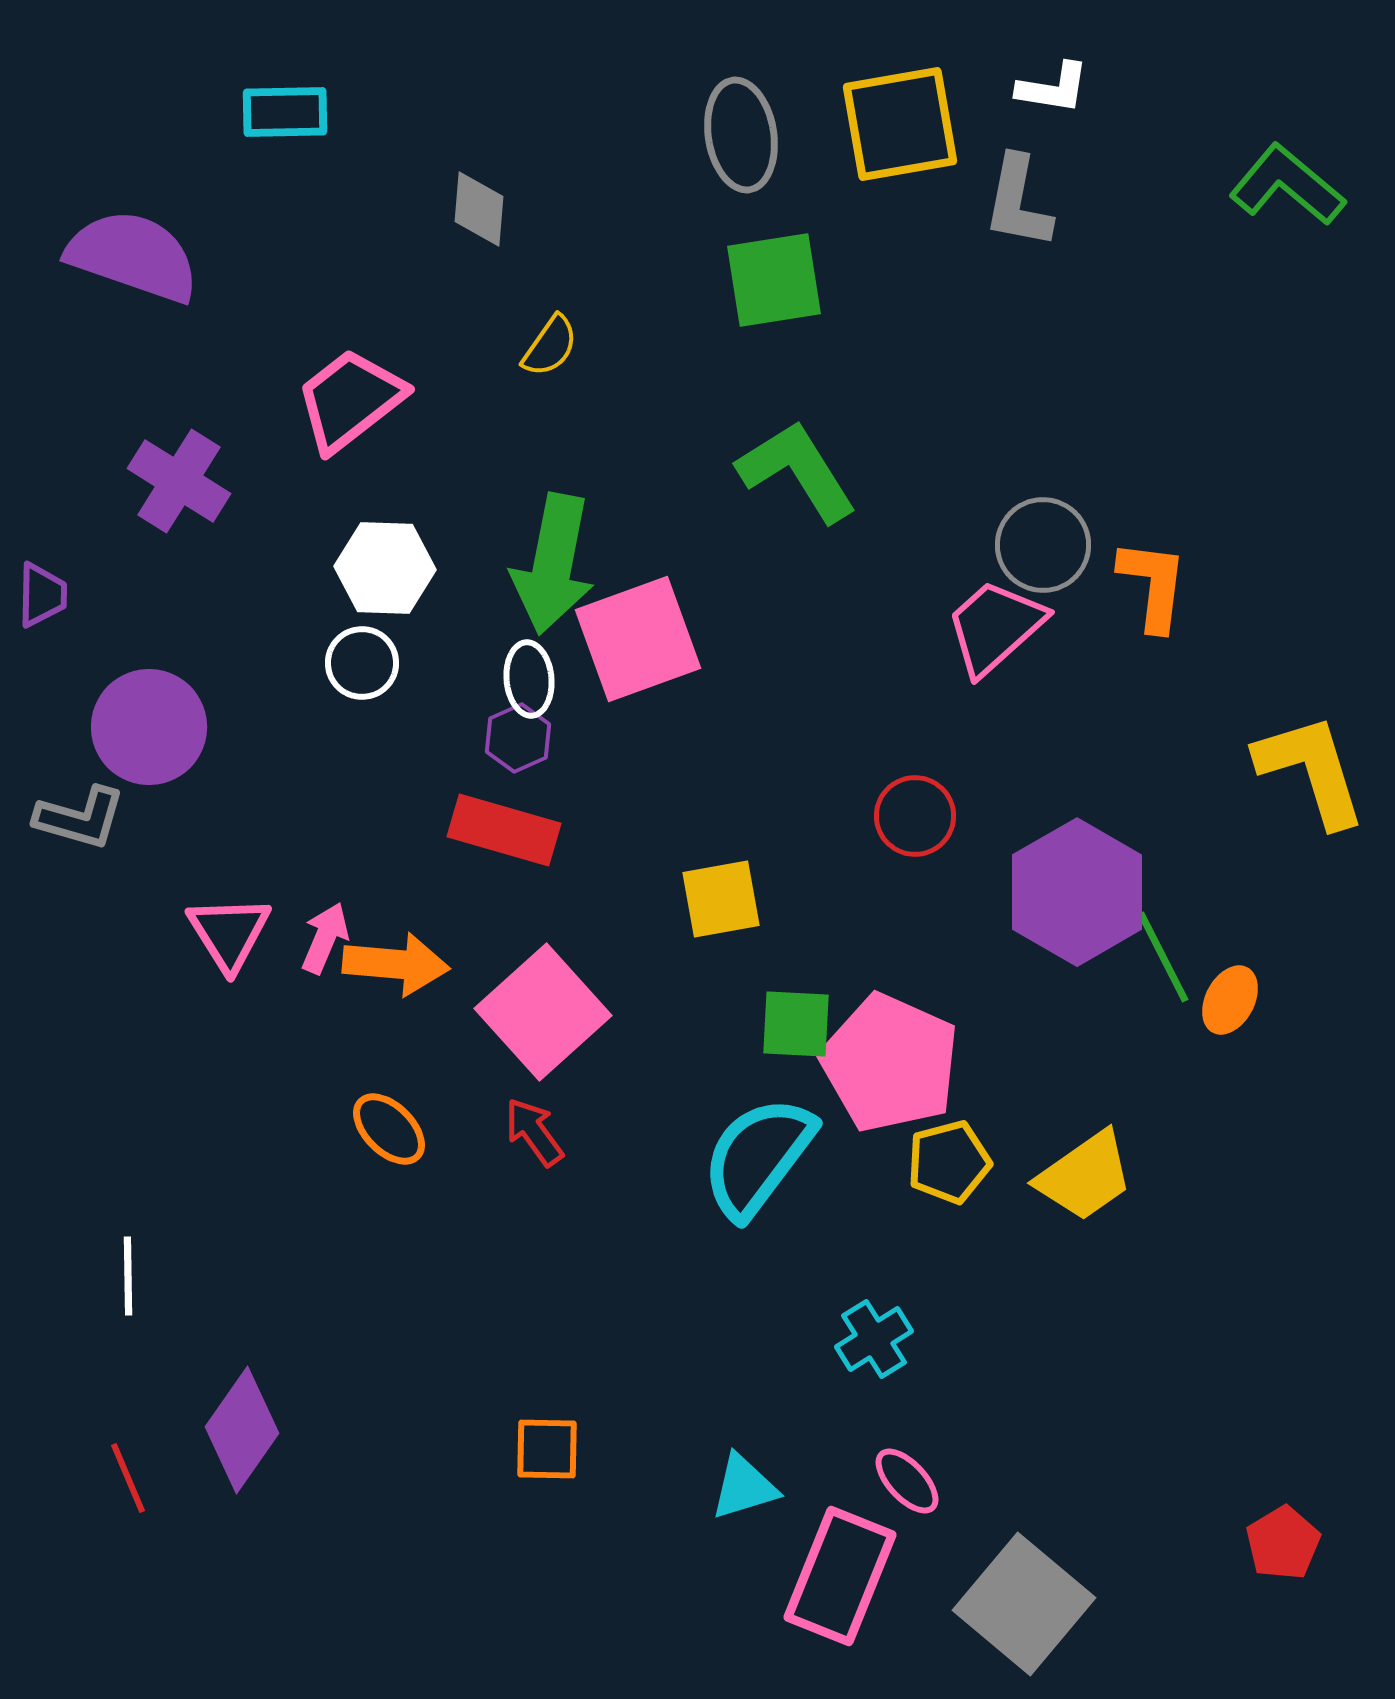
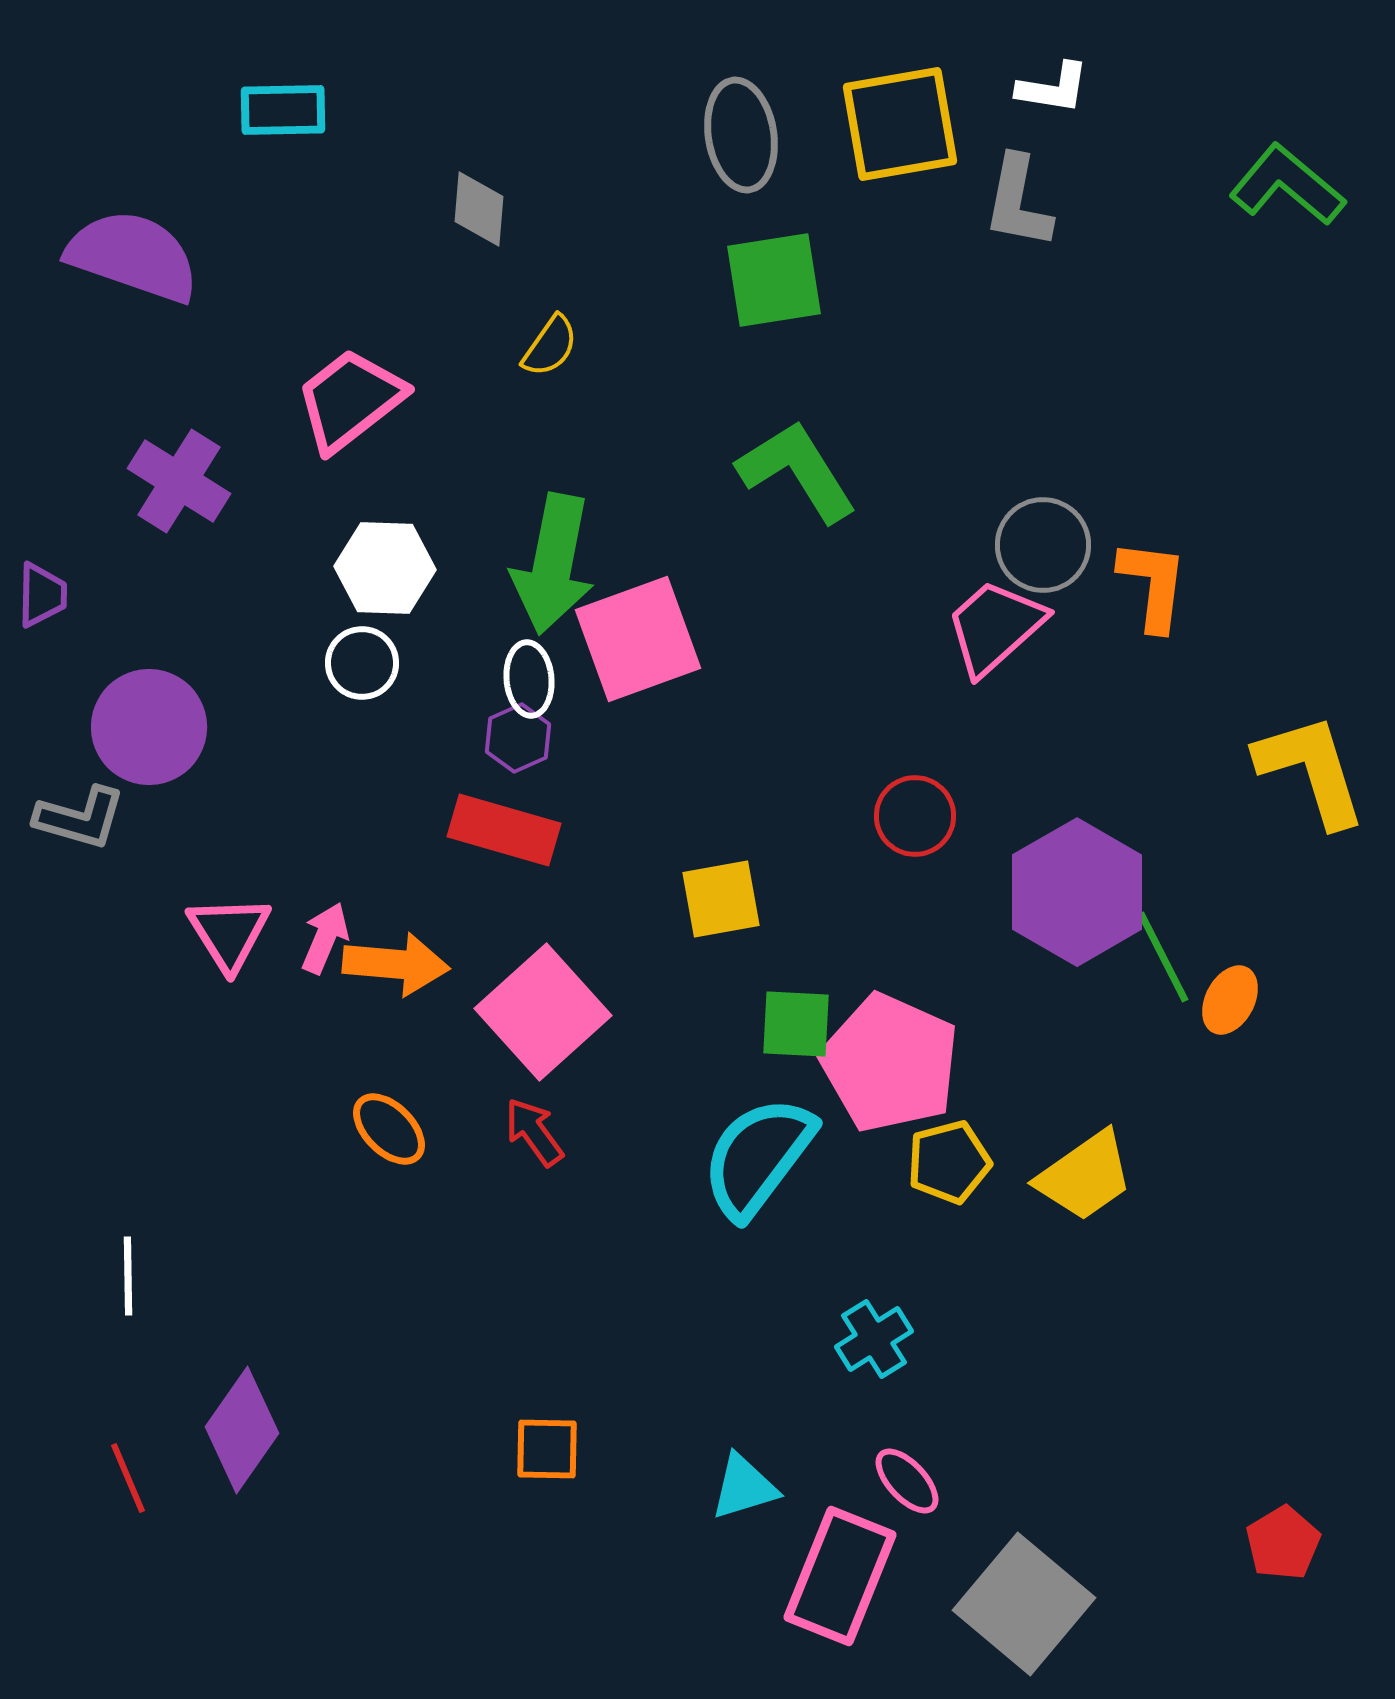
cyan rectangle at (285, 112): moved 2 px left, 2 px up
